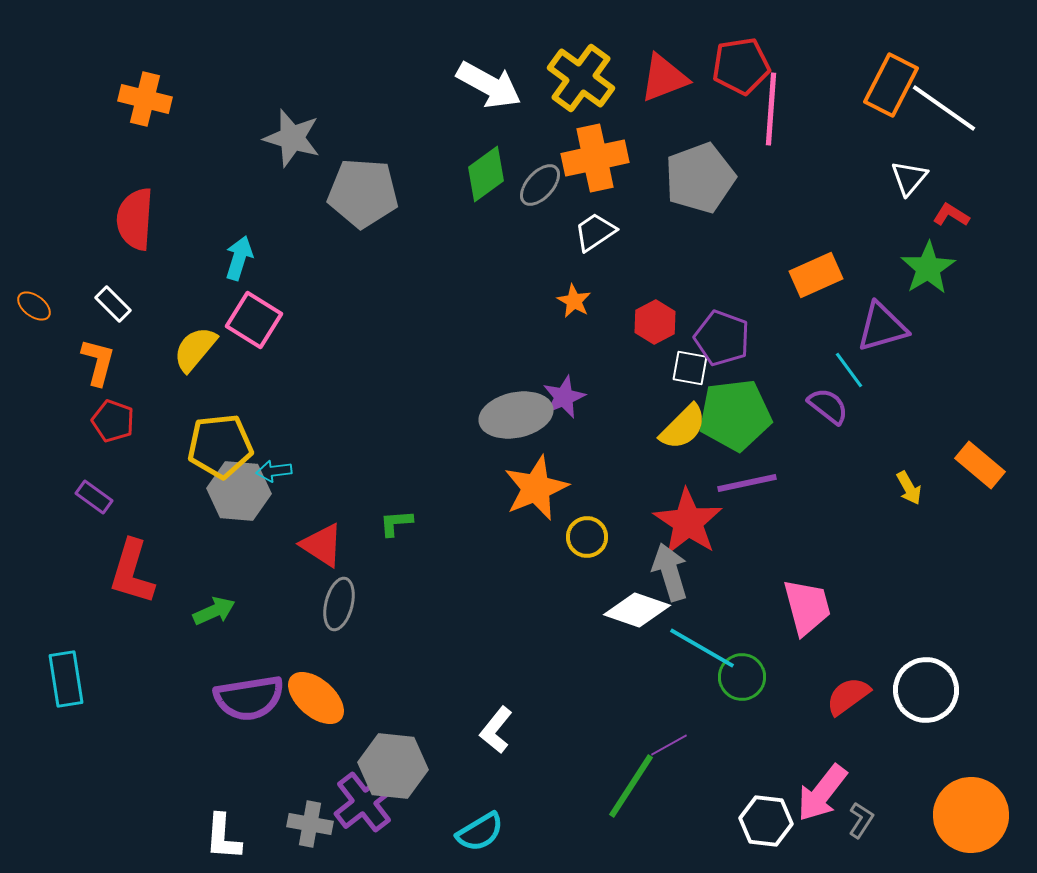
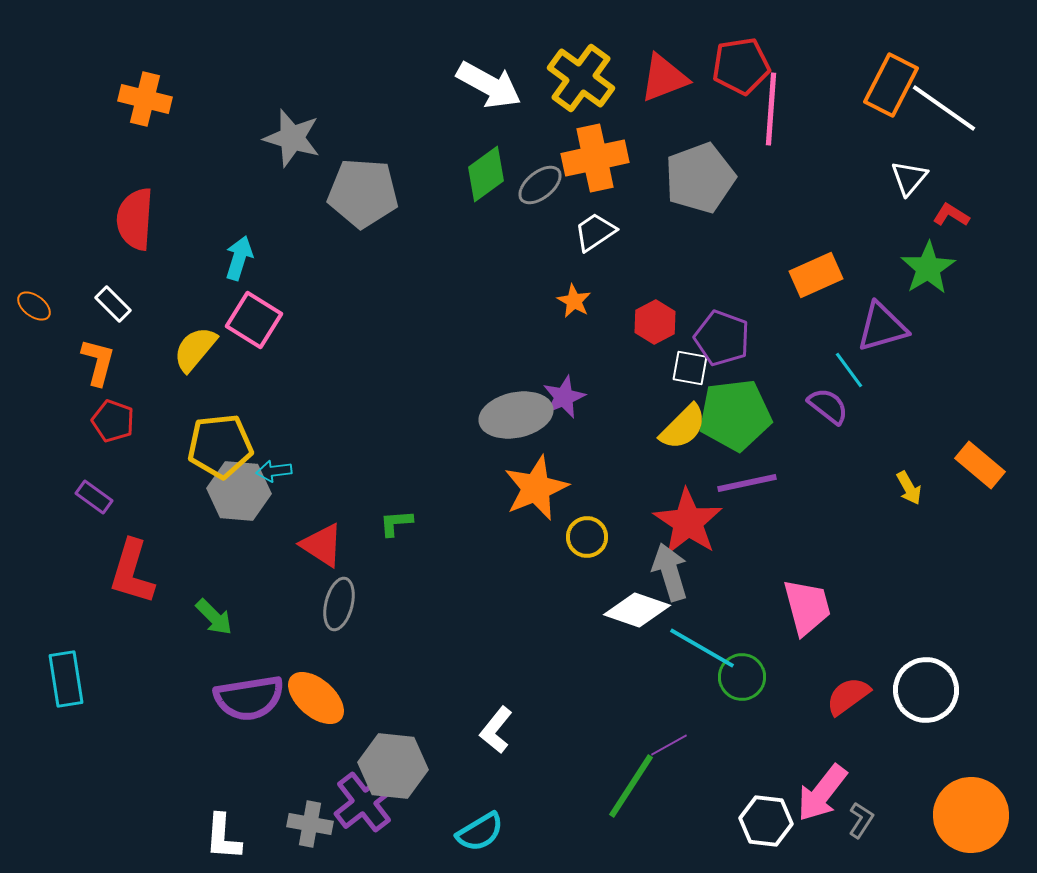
gray ellipse at (540, 185): rotated 9 degrees clockwise
green arrow at (214, 611): moved 6 px down; rotated 69 degrees clockwise
